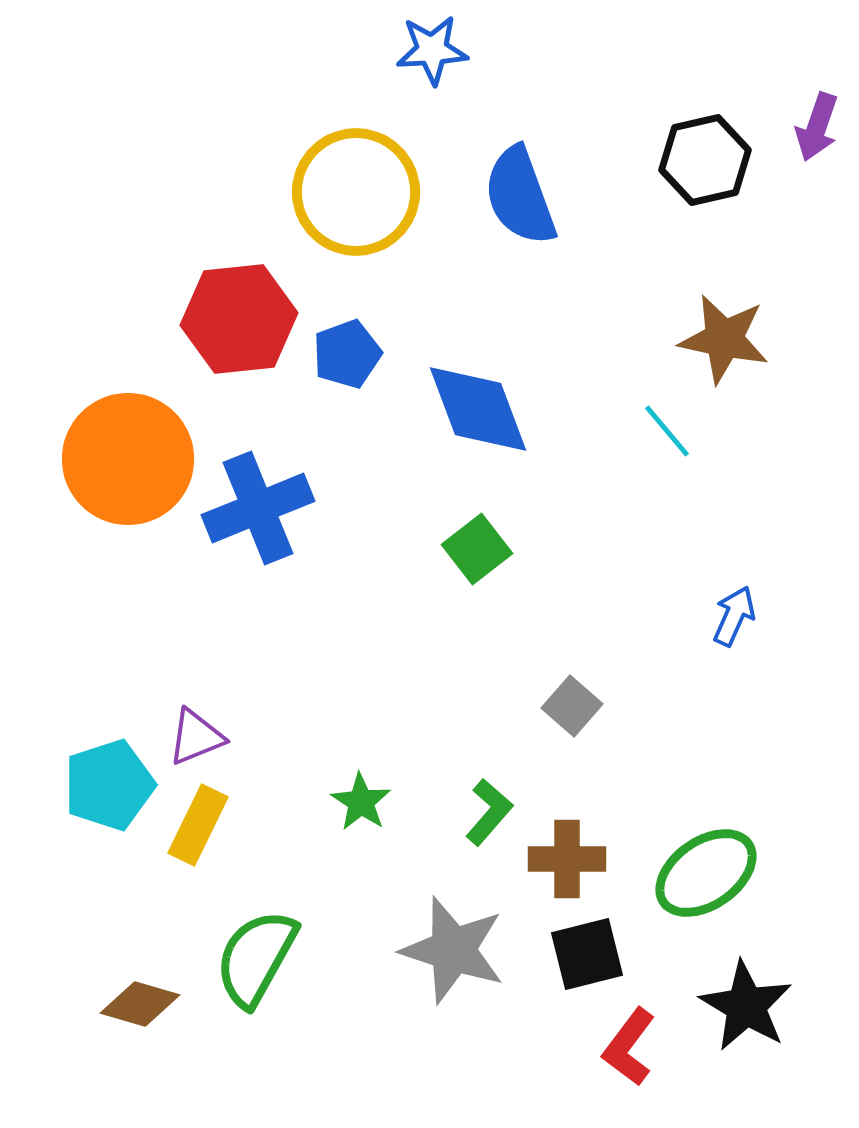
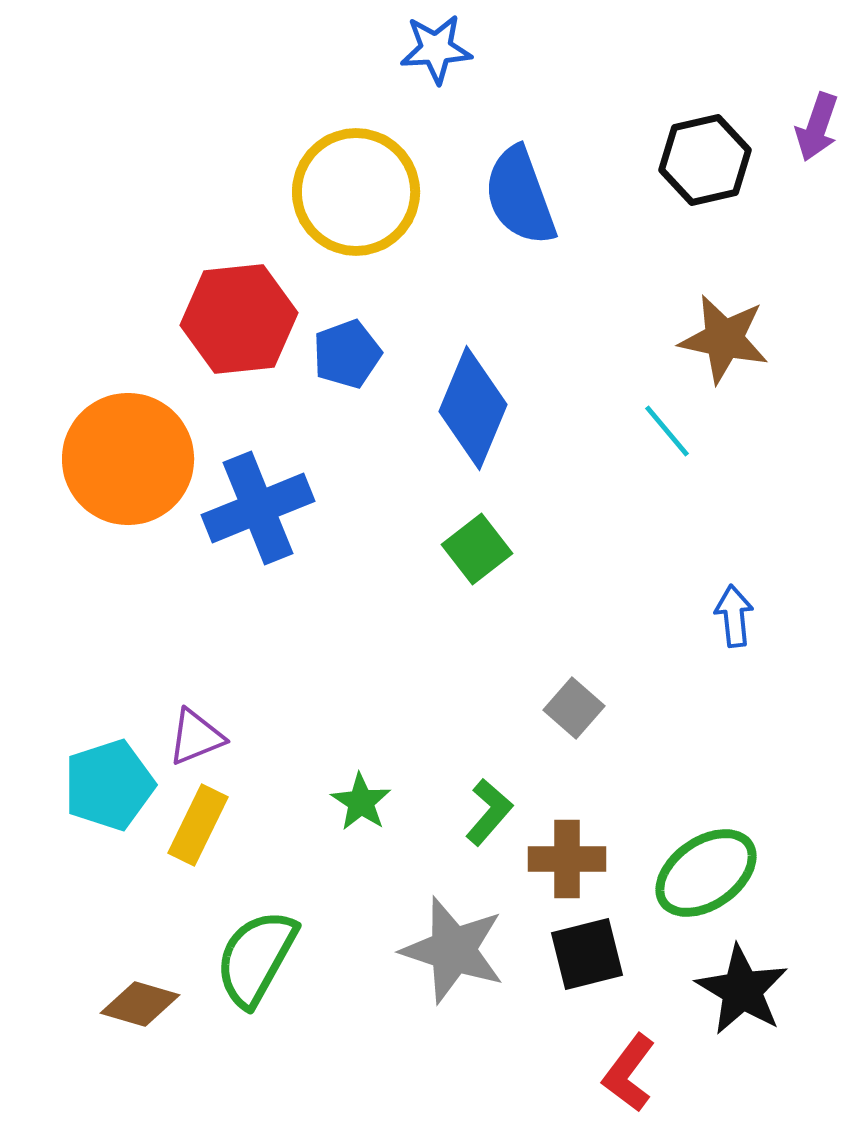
blue star: moved 4 px right, 1 px up
blue diamond: moved 5 px left, 1 px up; rotated 43 degrees clockwise
blue arrow: rotated 30 degrees counterclockwise
gray square: moved 2 px right, 2 px down
black star: moved 4 px left, 16 px up
red L-shape: moved 26 px down
